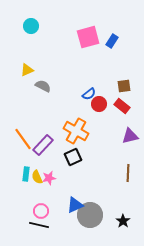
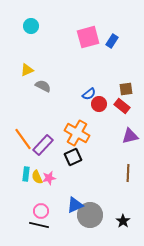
brown square: moved 2 px right, 3 px down
orange cross: moved 1 px right, 2 px down
